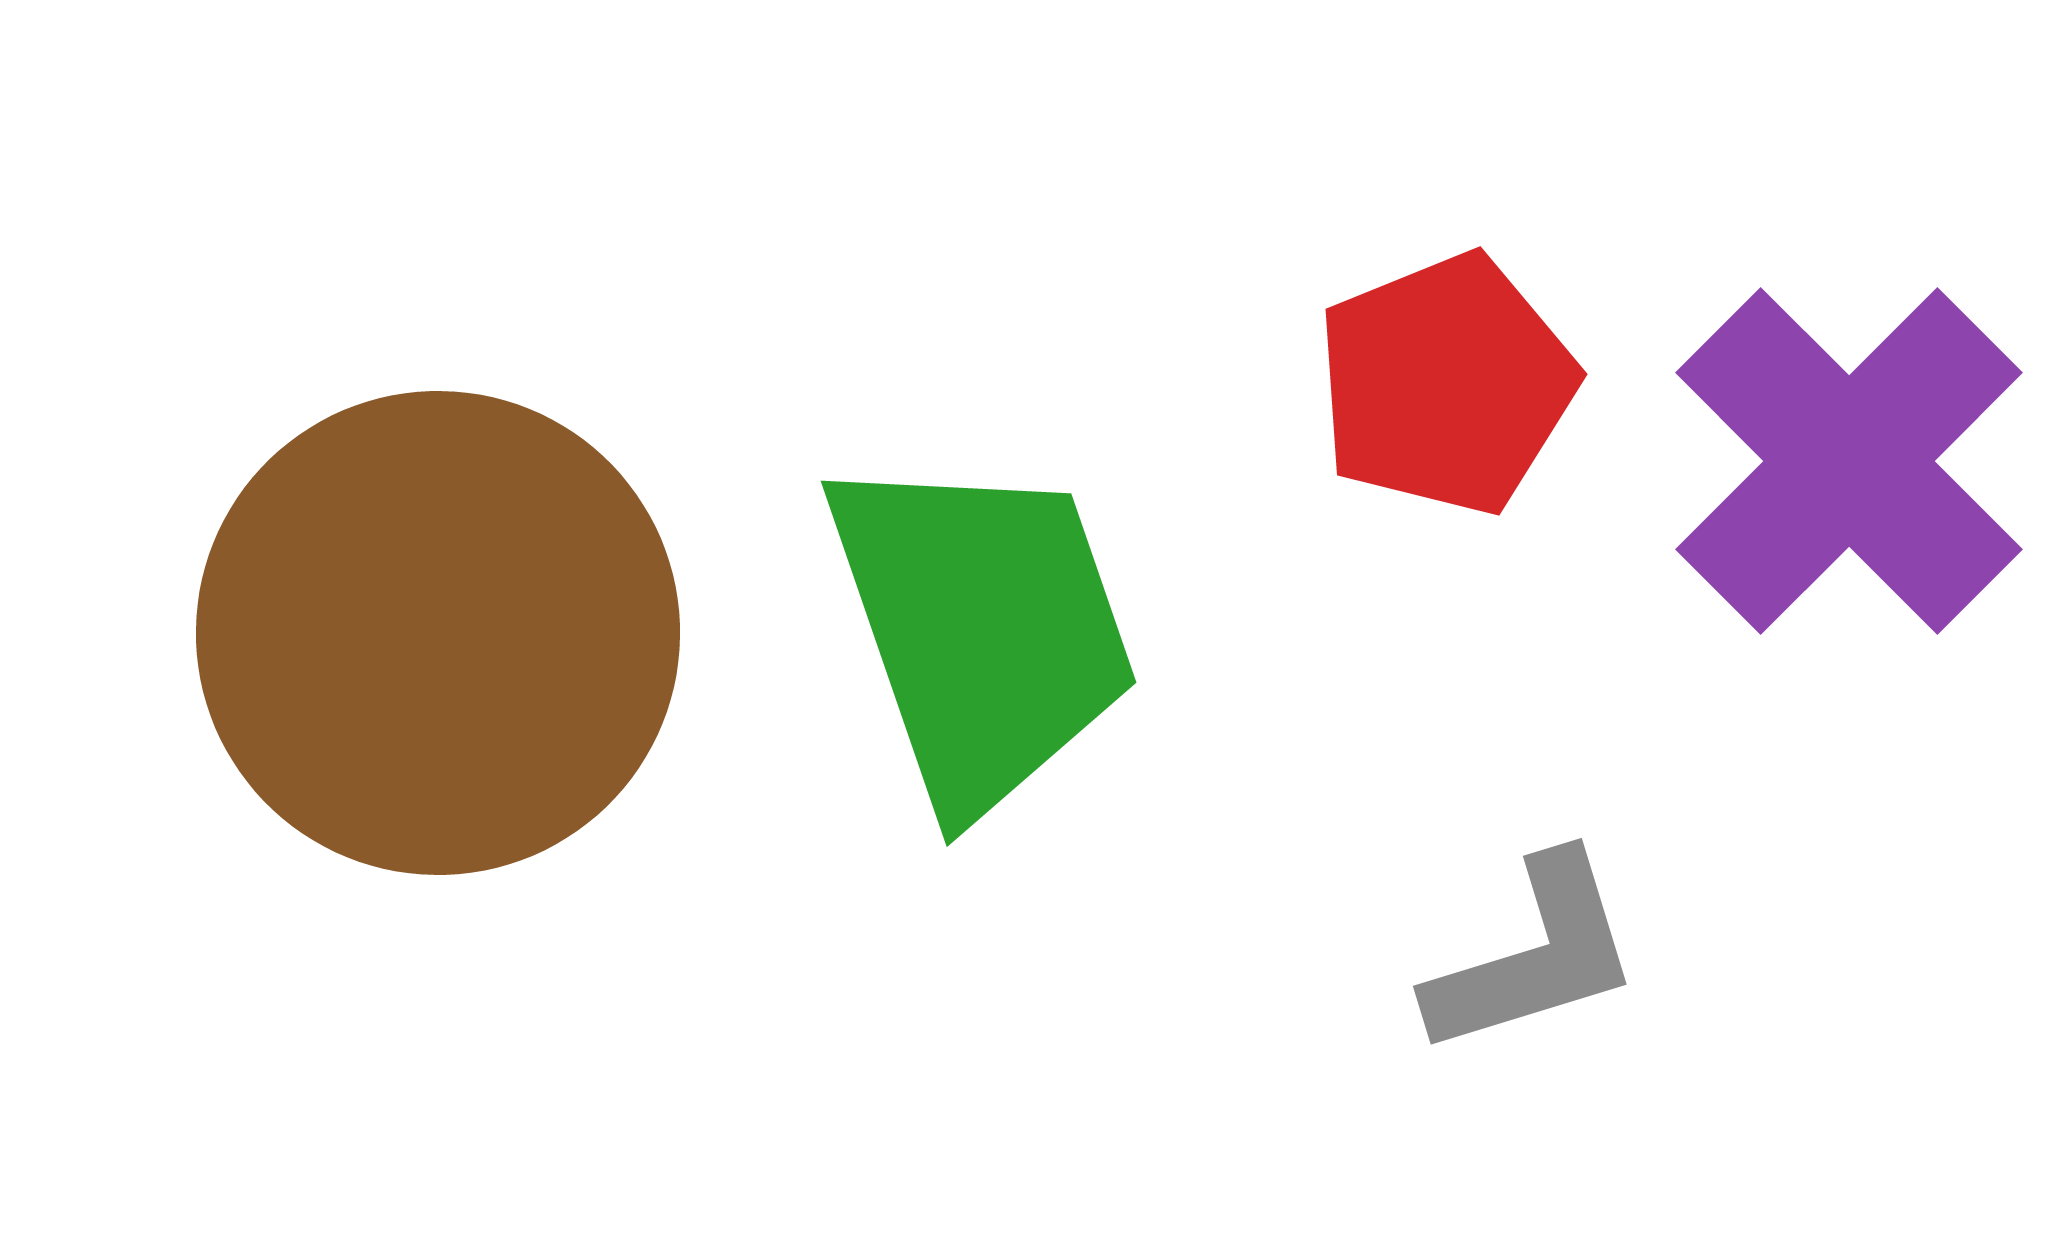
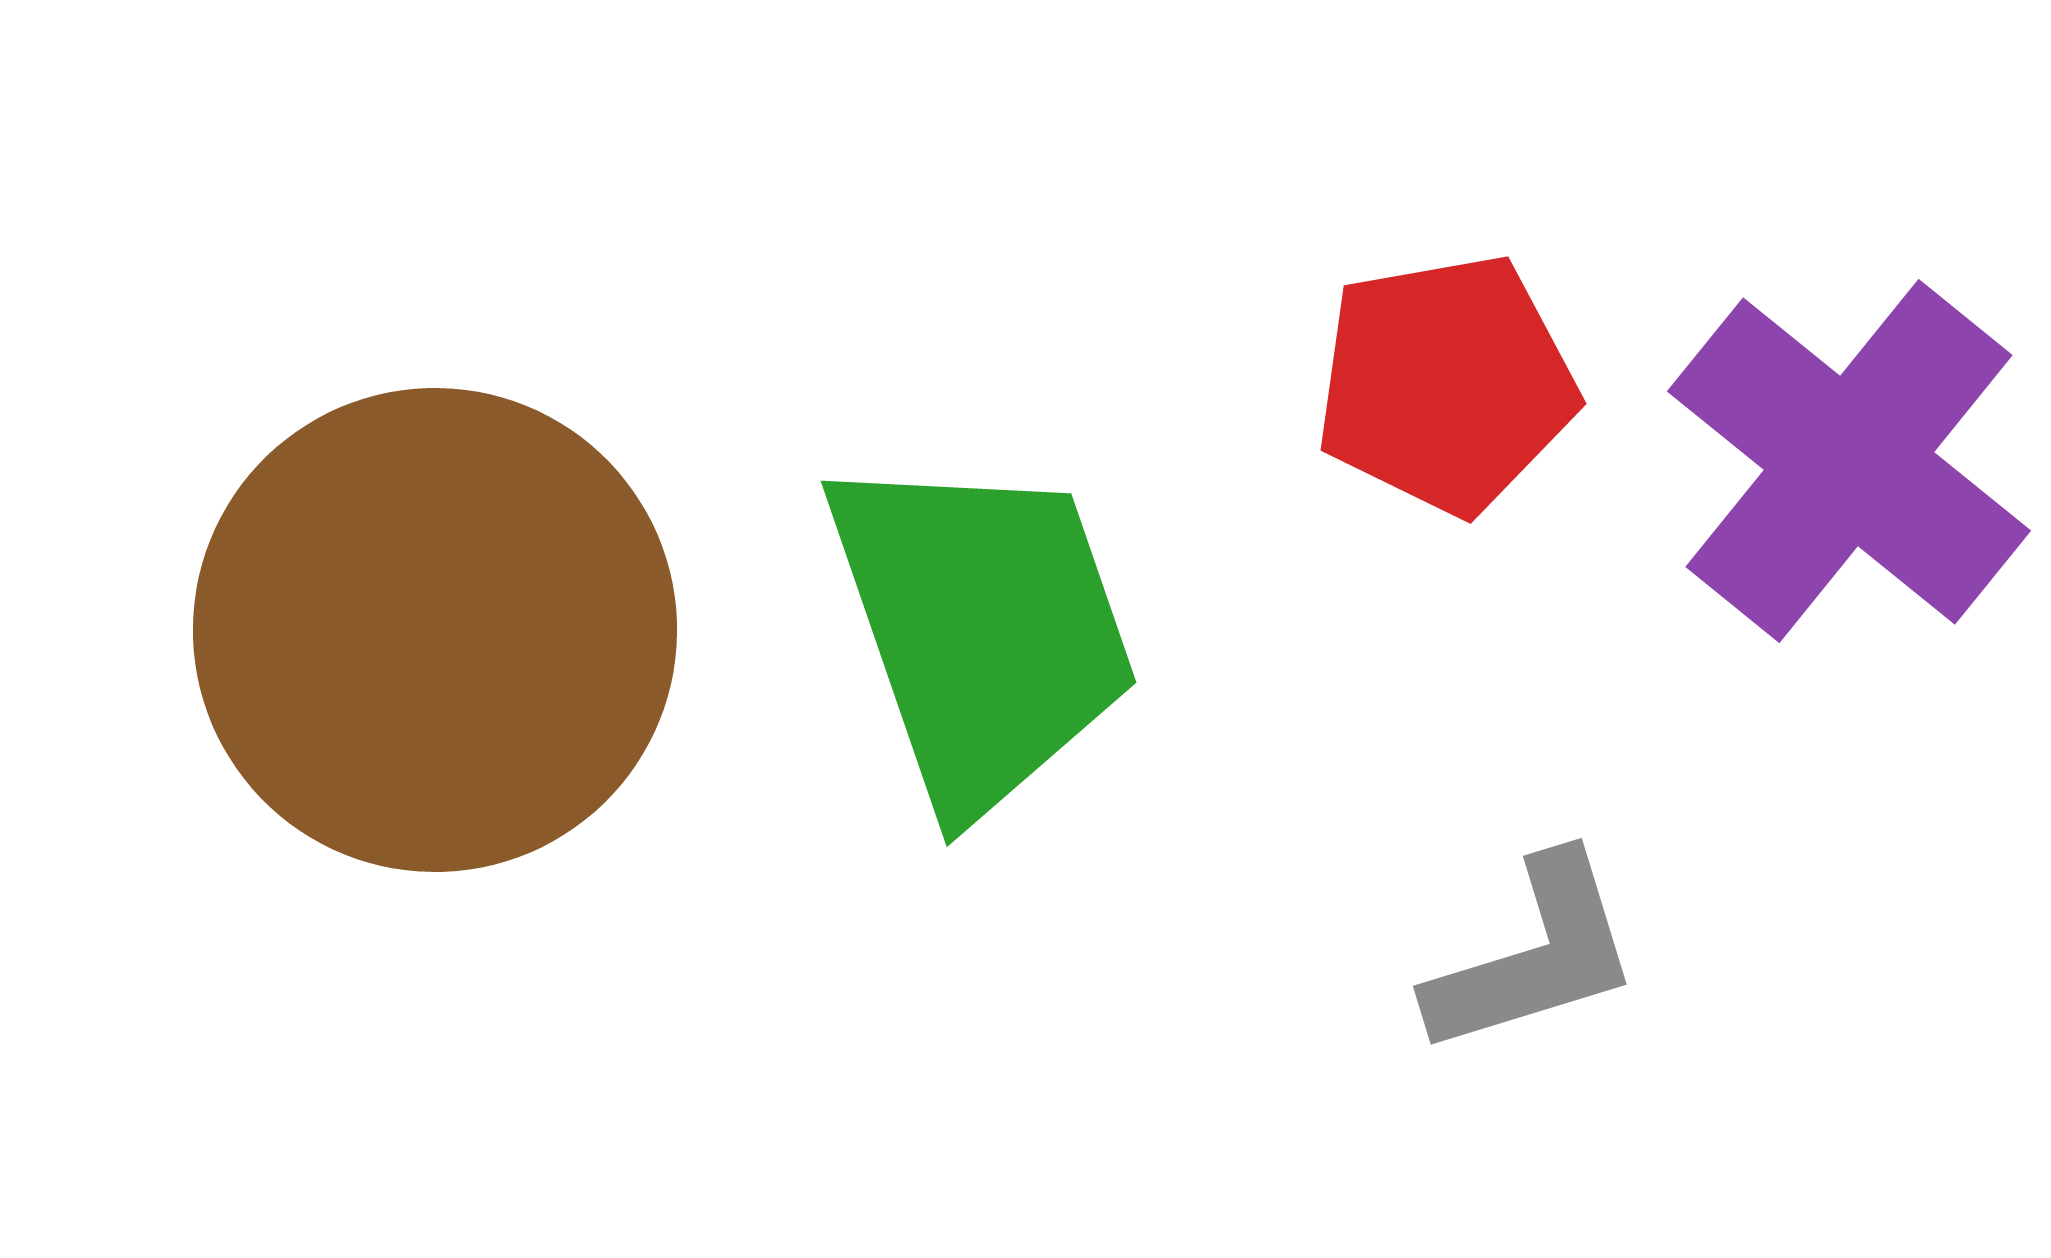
red pentagon: rotated 12 degrees clockwise
purple cross: rotated 6 degrees counterclockwise
brown circle: moved 3 px left, 3 px up
